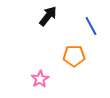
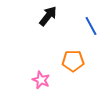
orange pentagon: moved 1 px left, 5 px down
pink star: moved 1 px right, 1 px down; rotated 18 degrees counterclockwise
